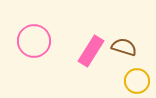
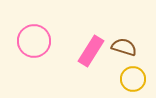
yellow circle: moved 4 px left, 2 px up
